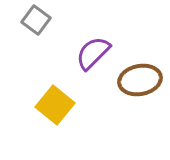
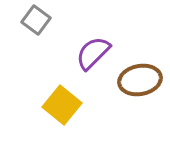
yellow square: moved 7 px right
